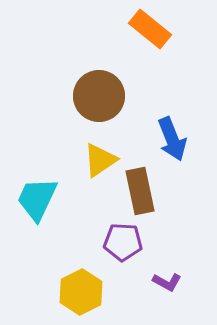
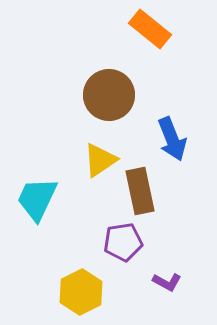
brown circle: moved 10 px right, 1 px up
purple pentagon: rotated 12 degrees counterclockwise
